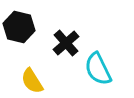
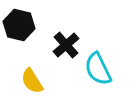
black hexagon: moved 2 px up
black cross: moved 2 px down
